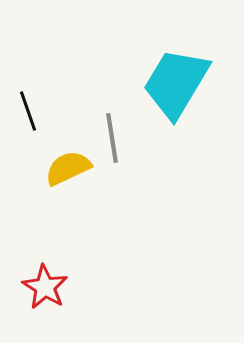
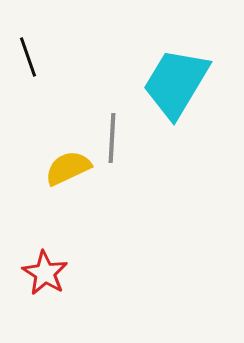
black line: moved 54 px up
gray line: rotated 12 degrees clockwise
red star: moved 14 px up
